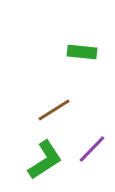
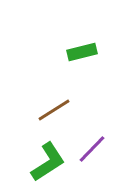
green rectangle: rotated 20 degrees counterclockwise
green L-shape: moved 3 px right, 2 px down
